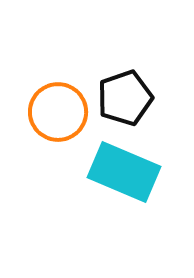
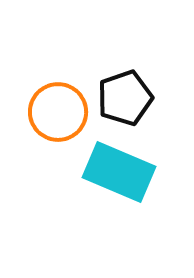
cyan rectangle: moved 5 px left
